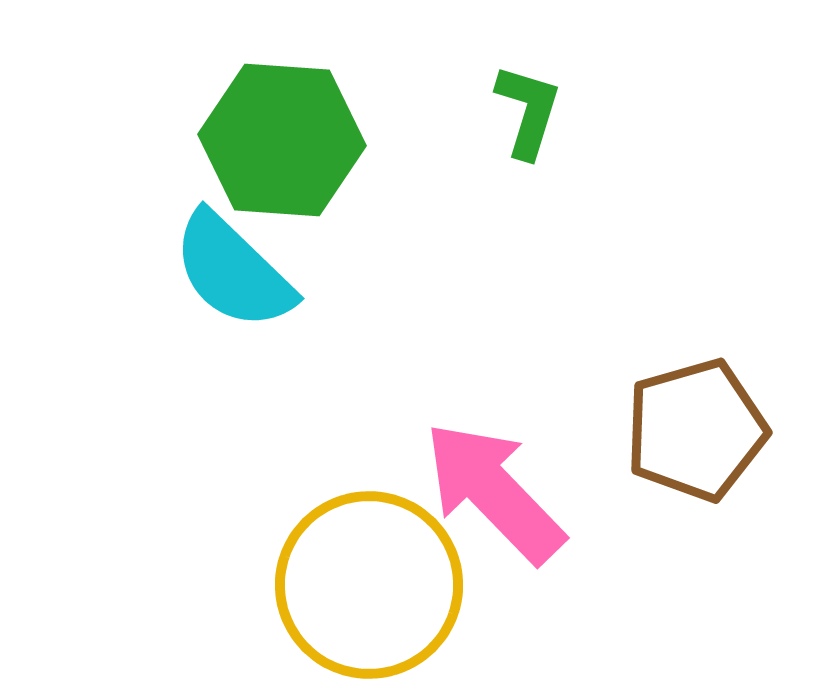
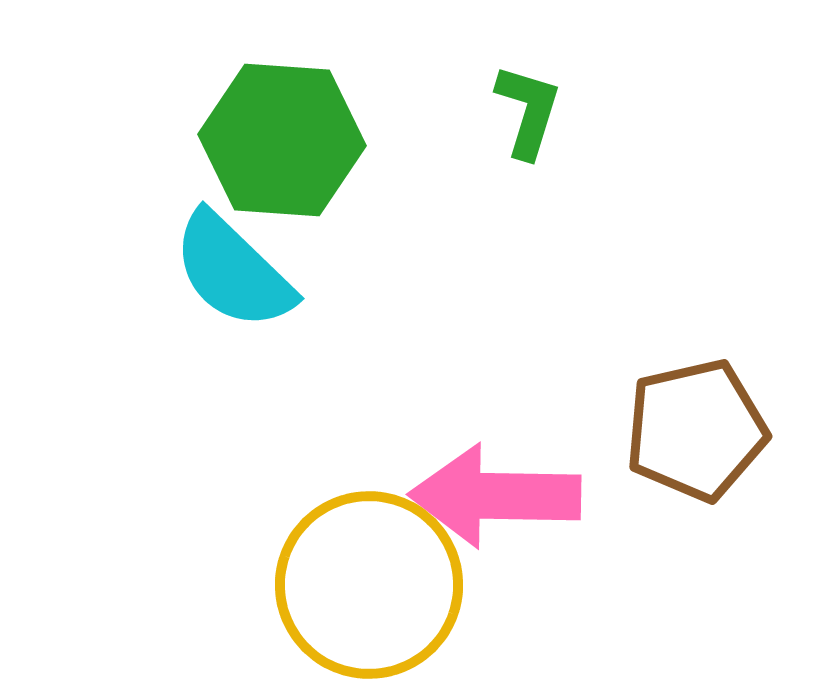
brown pentagon: rotated 3 degrees clockwise
pink arrow: moved 1 px right, 4 px down; rotated 45 degrees counterclockwise
